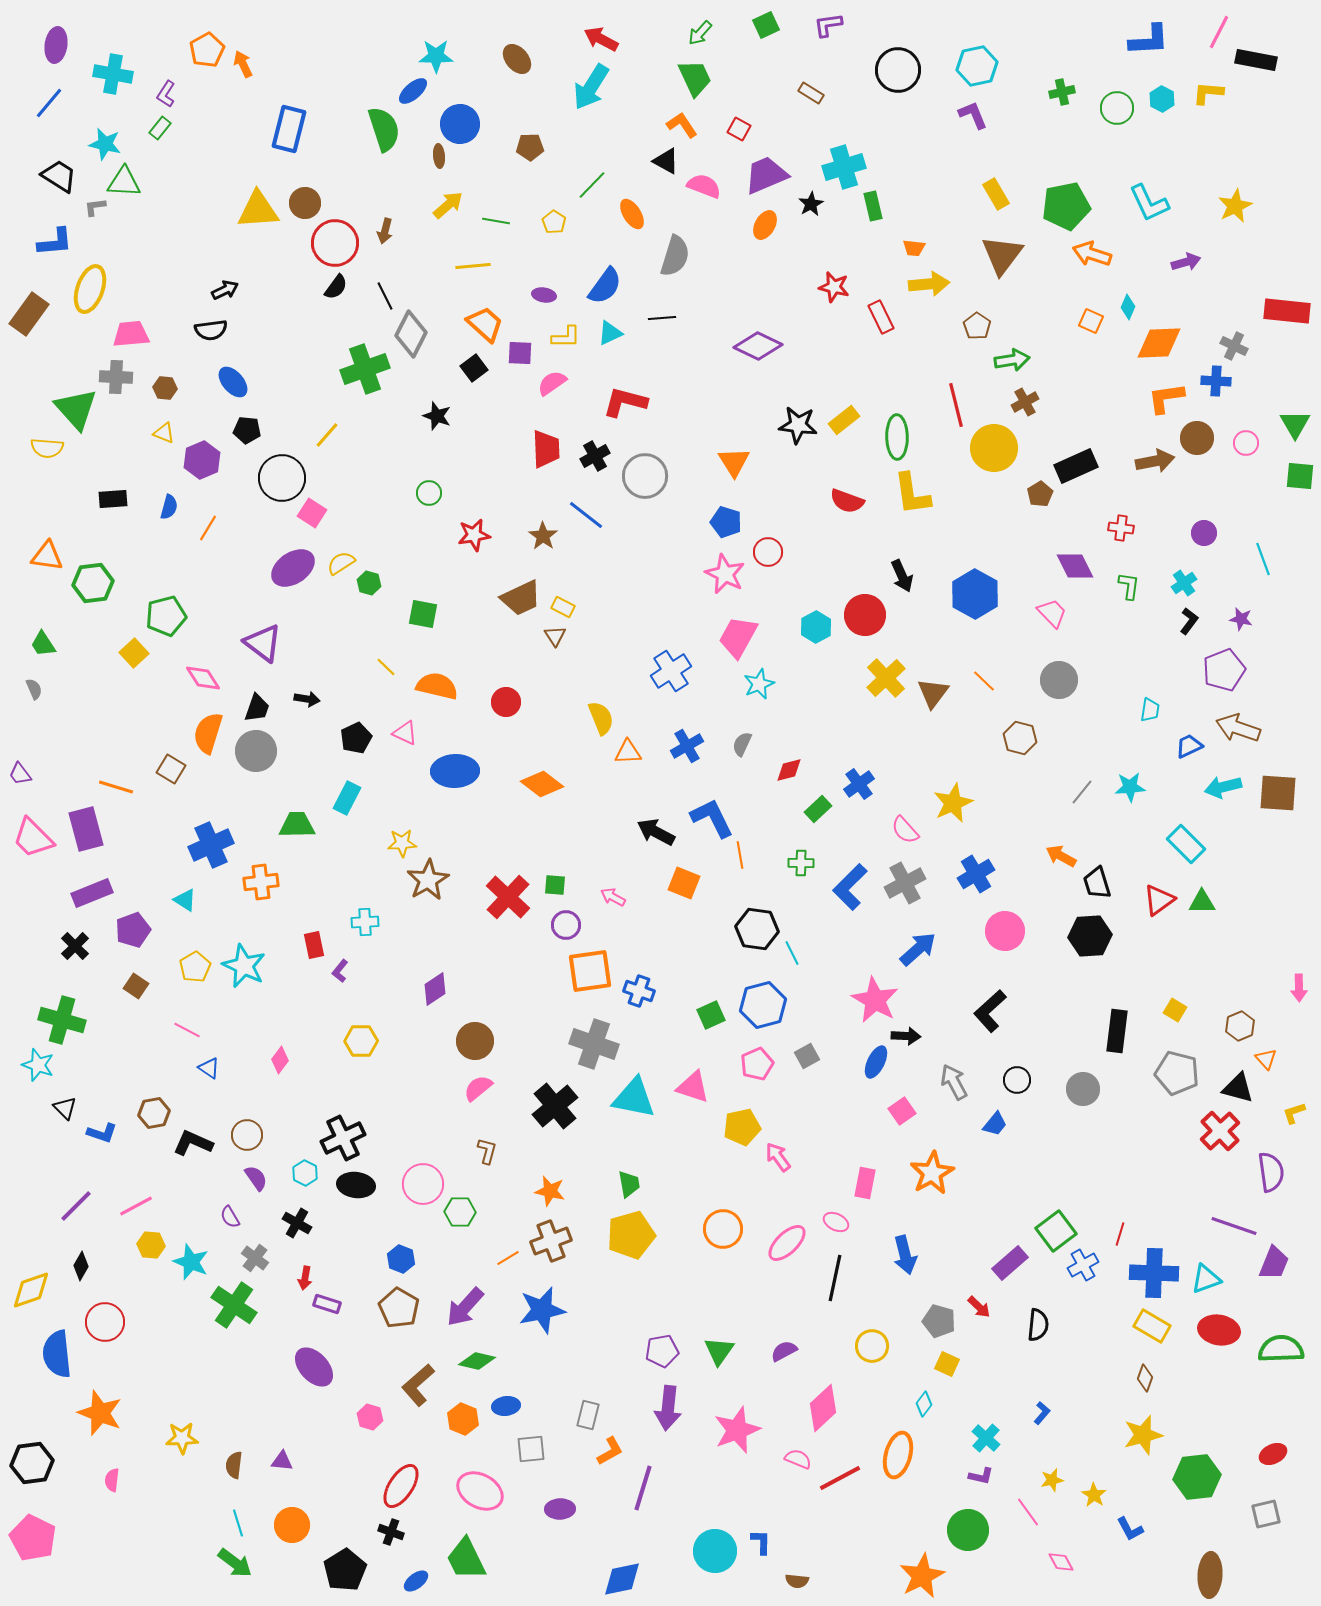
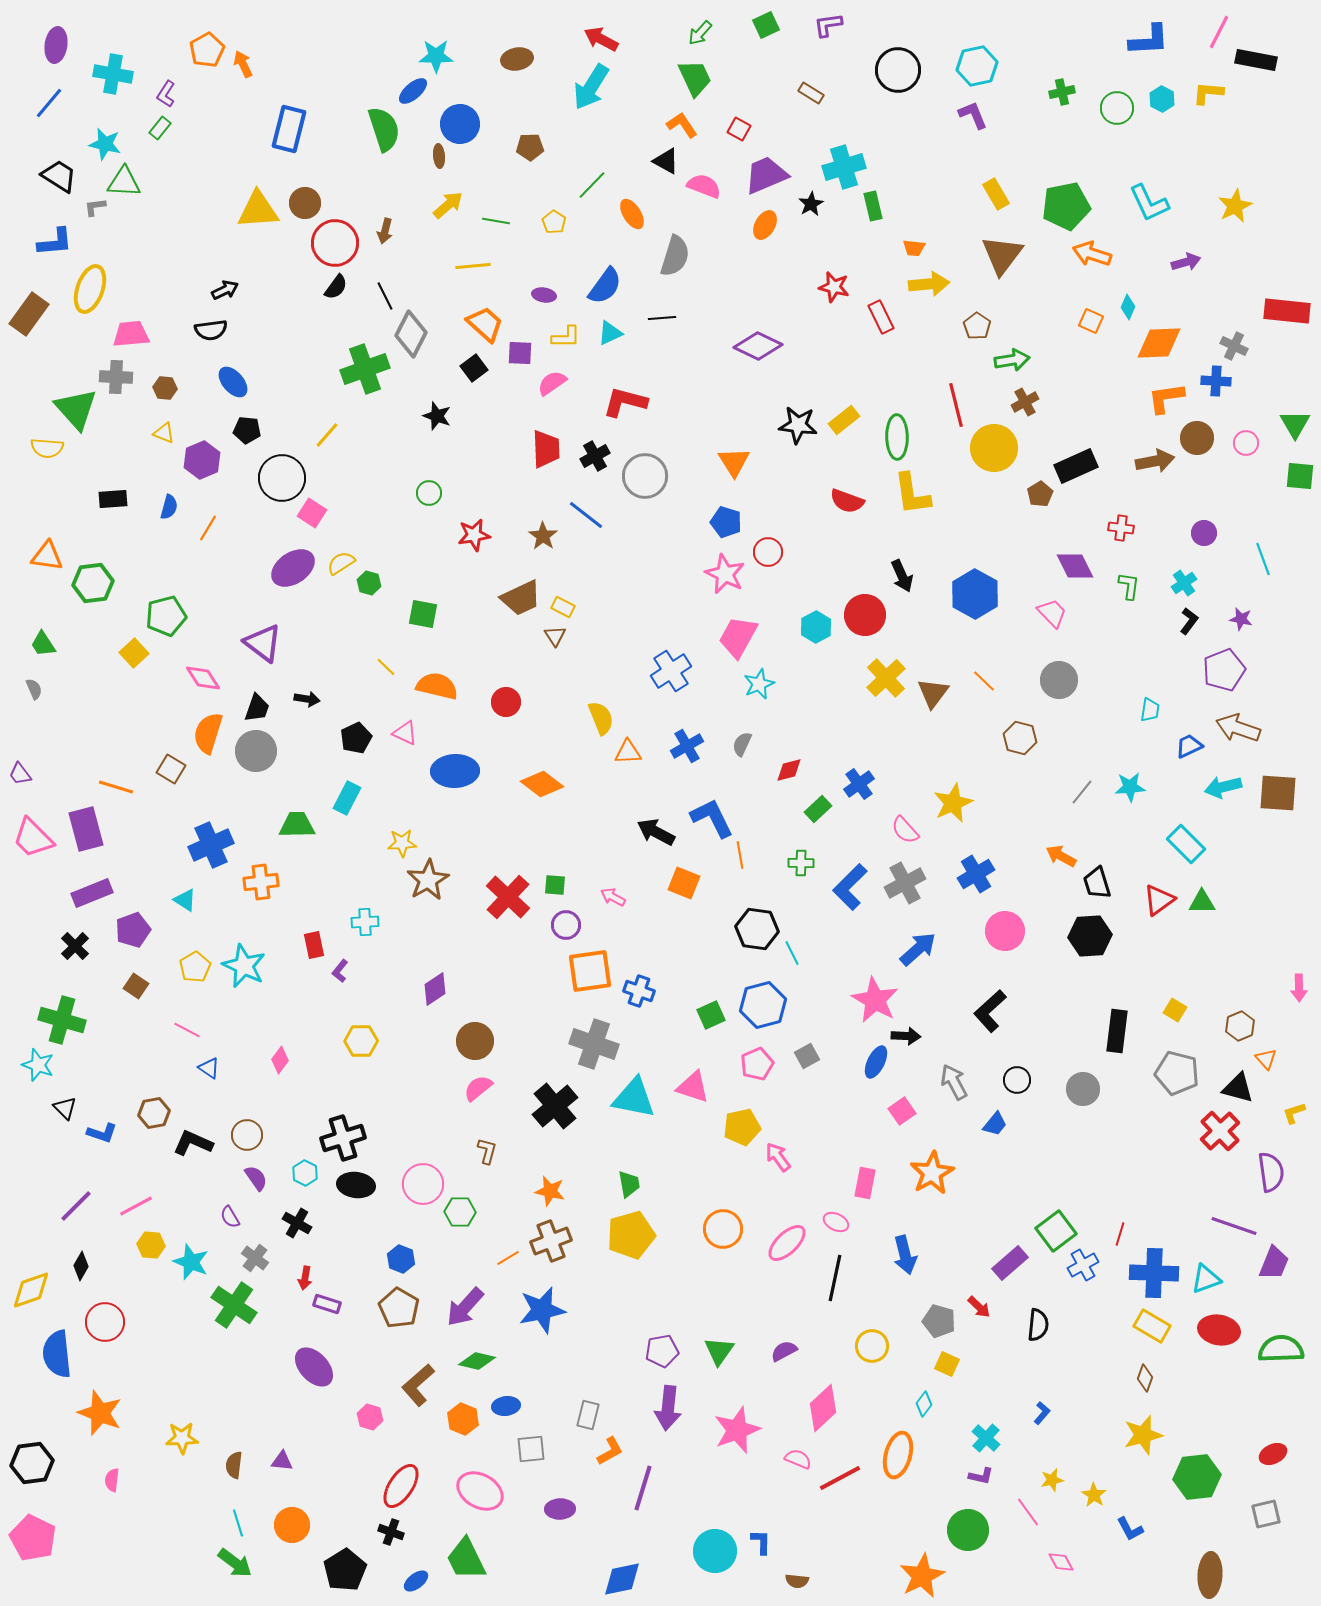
brown ellipse at (517, 59): rotated 60 degrees counterclockwise
black cross at (343, 1138): rotated 9 degrees clockwise
